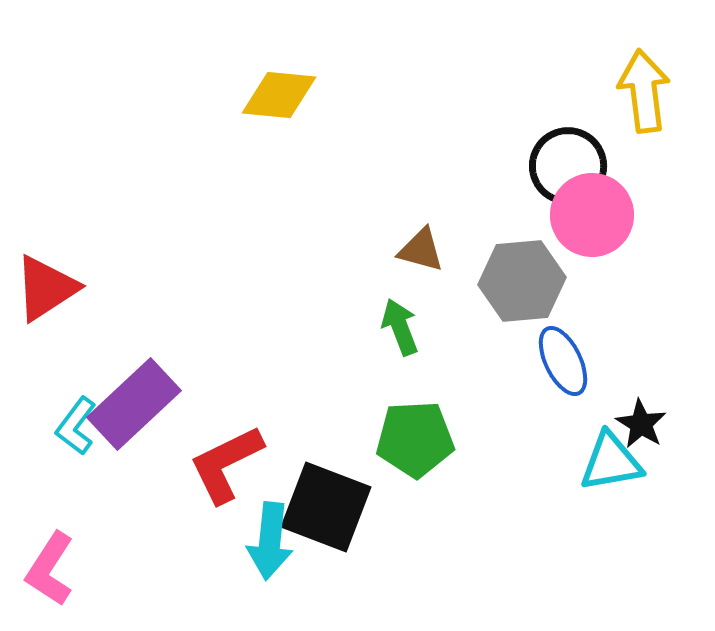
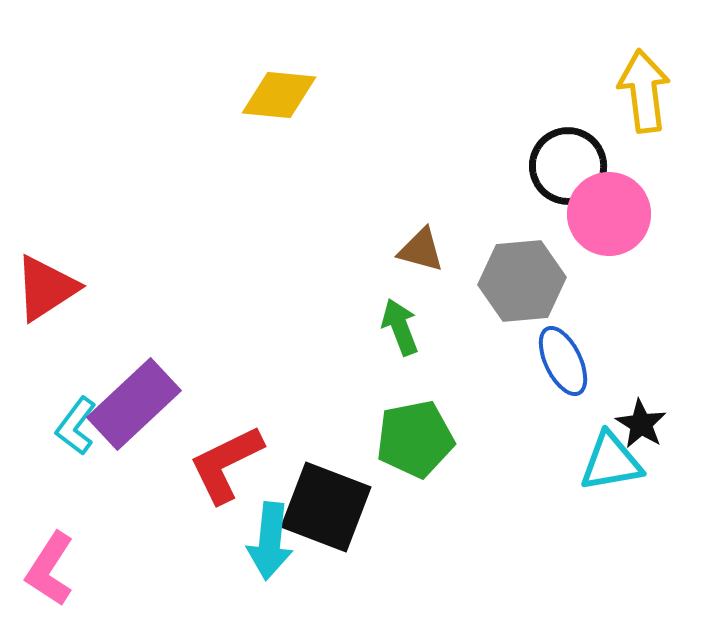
pink circle: moved 17 px right, 1 px up
green pentagon: rotated 8 degrees counterclockwise
